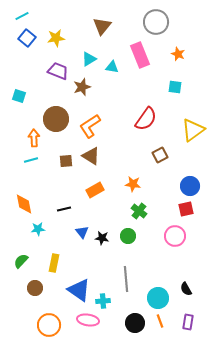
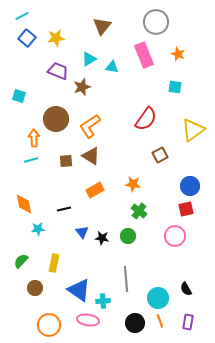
pink rectangle at (140, 55): moved 4 px right
